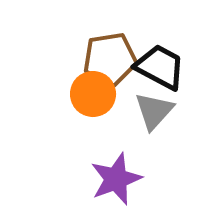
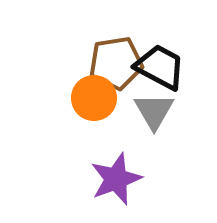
brown pentagon: moved 6 px right, 4 px down
orange circle: moved 1 px right, 4 px down
gray triangle: rotated 12 degrees counterclockwise
